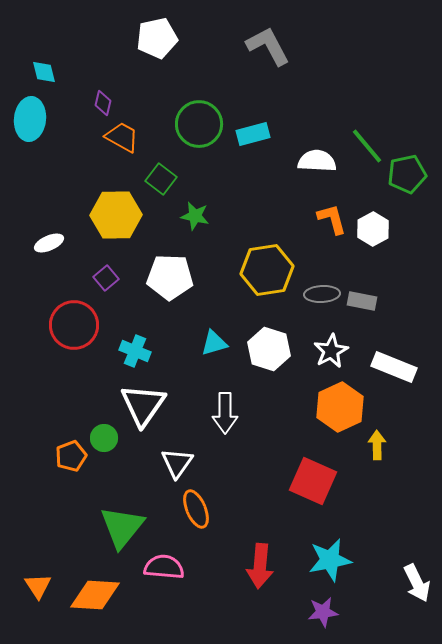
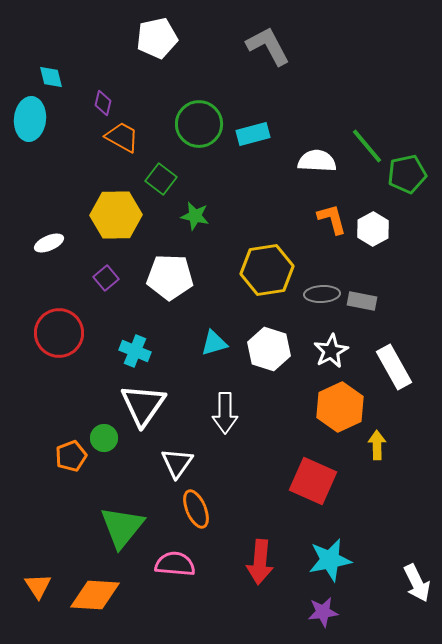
cyan diamond at (44, 72): moved 7 px right, 5 px down
red circle at (74, 325): moved 15 px left, 8 px down
white rectangle at (394, 367): rotated 39 degrees clockwise
red arrow at (260, 566): moved 4 px up
pink semicircle at (164, 567): moved 11 px right, 3 px up
